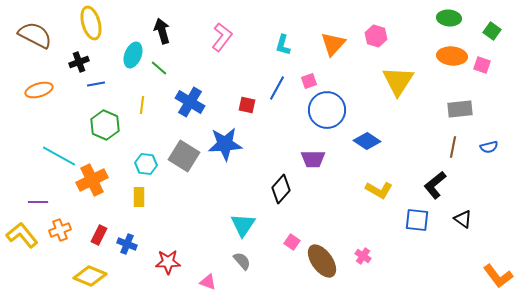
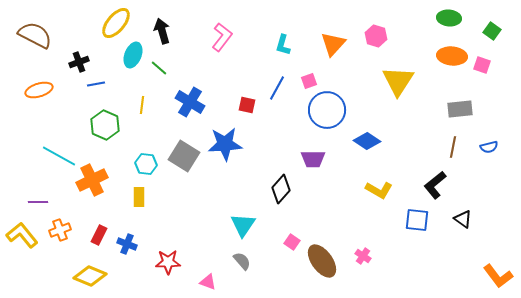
yellow ellipse at (91, 23): moved 25 px right; rotated 56 degrees clockwise
